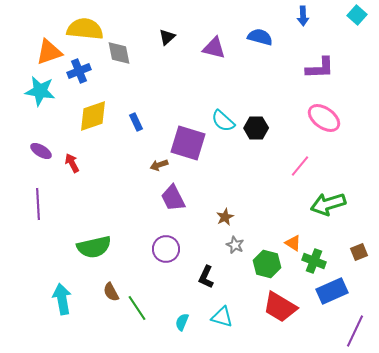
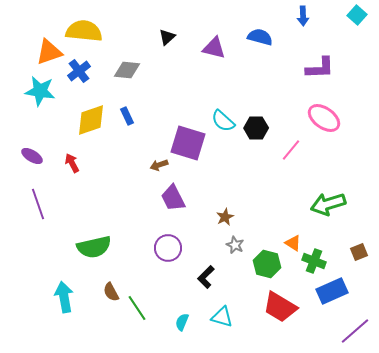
yellow semicircle at (85, 29): moved 1 px left, 2 px down
gray diamond at (119, 53): moved 8 px right, 17 px down; rotated 72 degrees counterclockwise
blue cross at (79, 71): rotated 15 degrees counterclockwise
yellow diamond at (93, 116): moved 2 px left, 4 px down
blue rectangle at (136, 122): moved 9 px left, 6 px up
purple ellipse at (41, 151): moved 9 px left, 5 px down
pink line at (300, 166): moved 9 px left, 16 px up
purple line at (38, 204): rotated 16 degrees counterclockwise
purple circle at (166, 249): moved 2 px right, 1 px up
black L-shape at (206, 277): rotated 20 degrees clockwise
cyan arrow at (62, 299): moved 2 px right, 2 px up
purple line at (355, 331): rotated 24 degrees clockwise
